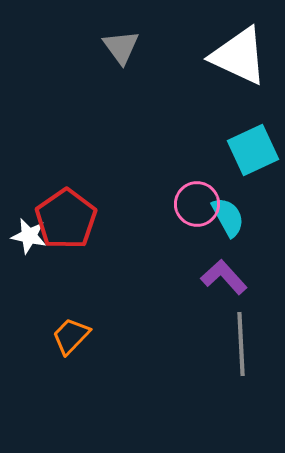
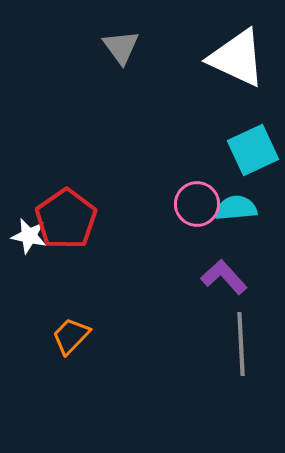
white triangle: moved 2 px left, 2 px down
cyan semicircle: moved 8 px right, 9 px up; rotated 66 degrees counterclockwise
